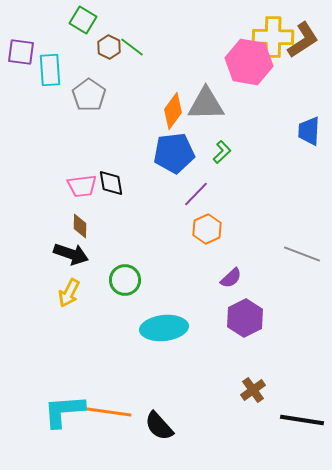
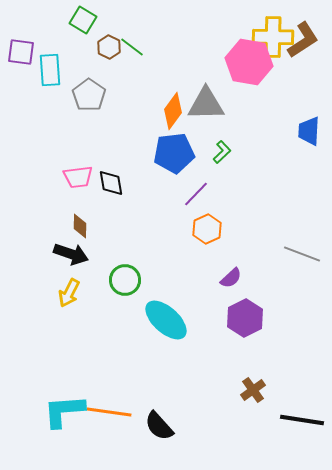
pink trapezoid: moved 4 px left, 9 px up
cyan ellipse: moved 2 px right, 8 px up; rotated 48 degrees clockwise
